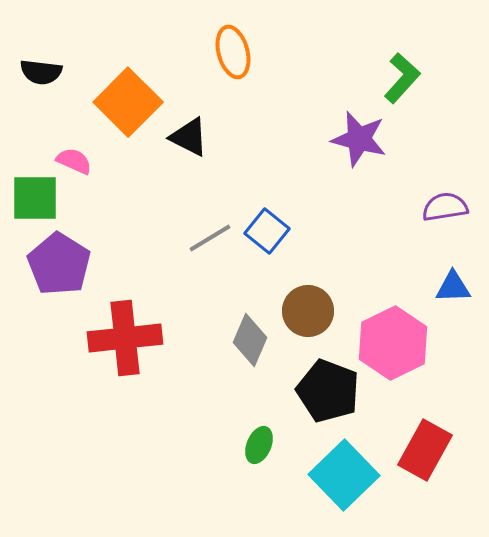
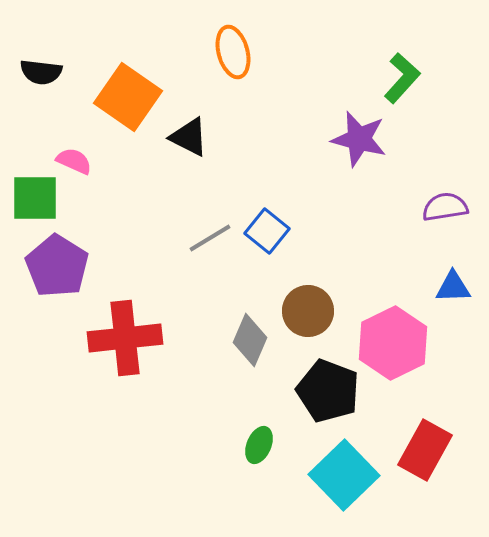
orange square: moved 5 px up; rotated 10 degrees counterclockwise
purple pentagon: moved 2 px left, 2 px down
